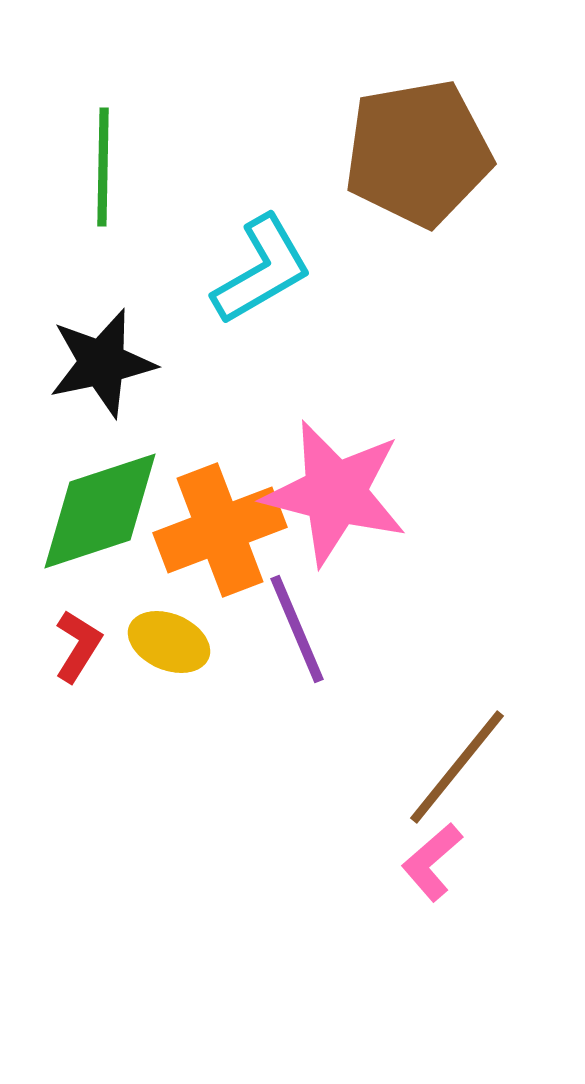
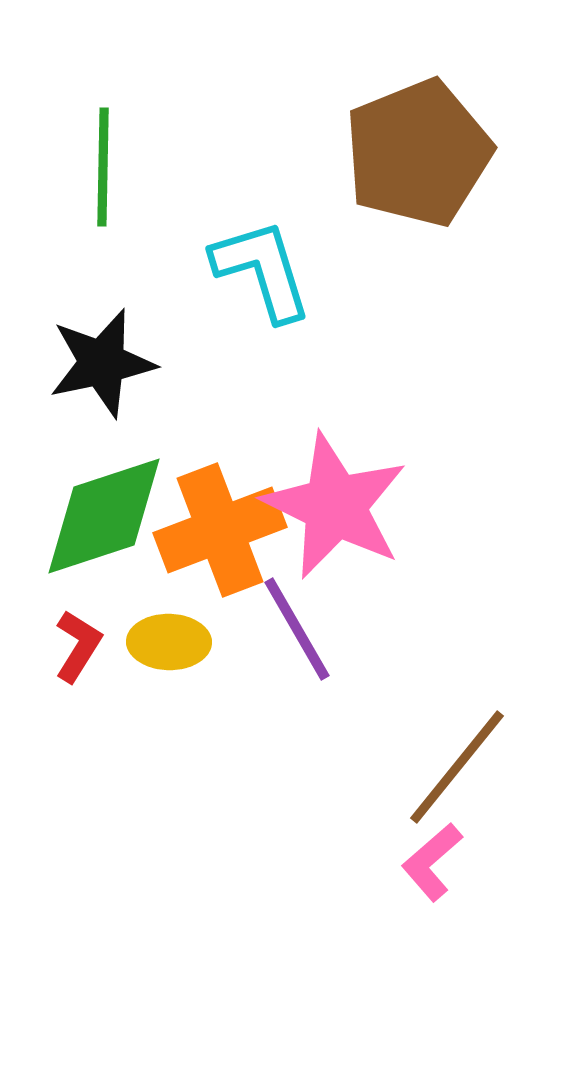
brown pentagon: rotated 12 degrees counterclockwise
cyan L-shape: rotated 77 degrees counterclockwise
pink star: moved 13 px down; rotated 12 degrees clockwise
green diamond: moved 4 px right, 5 px down
purple line: rotated 7 degrees counterclockwise
yellow ellipse: rotated 22 degrees counterclockwise
